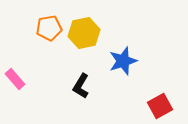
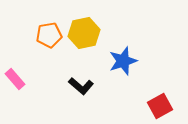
orange pentagon: moved 7 px down
black L-shape: rotated 80 degrees counterclockwise
